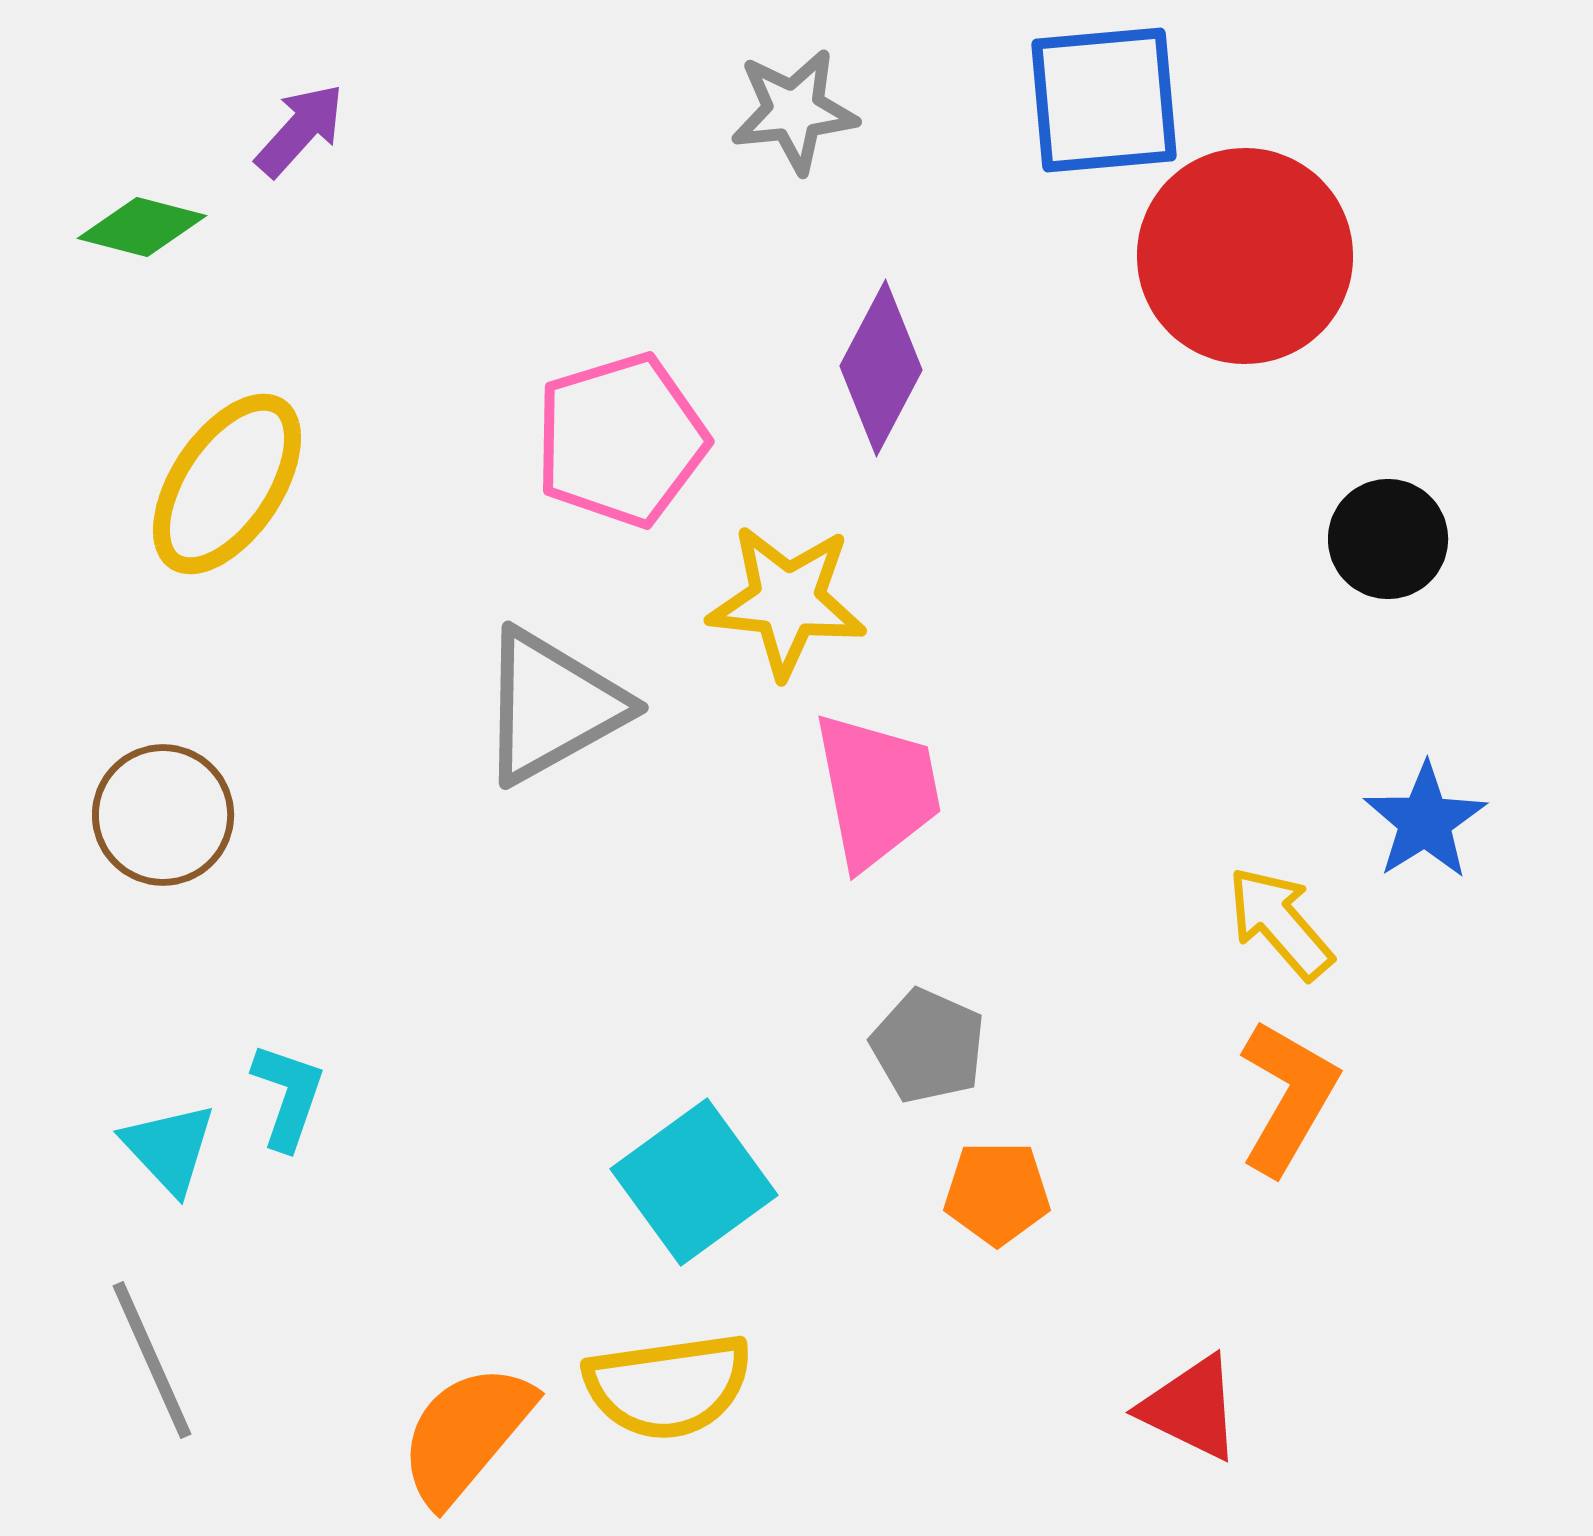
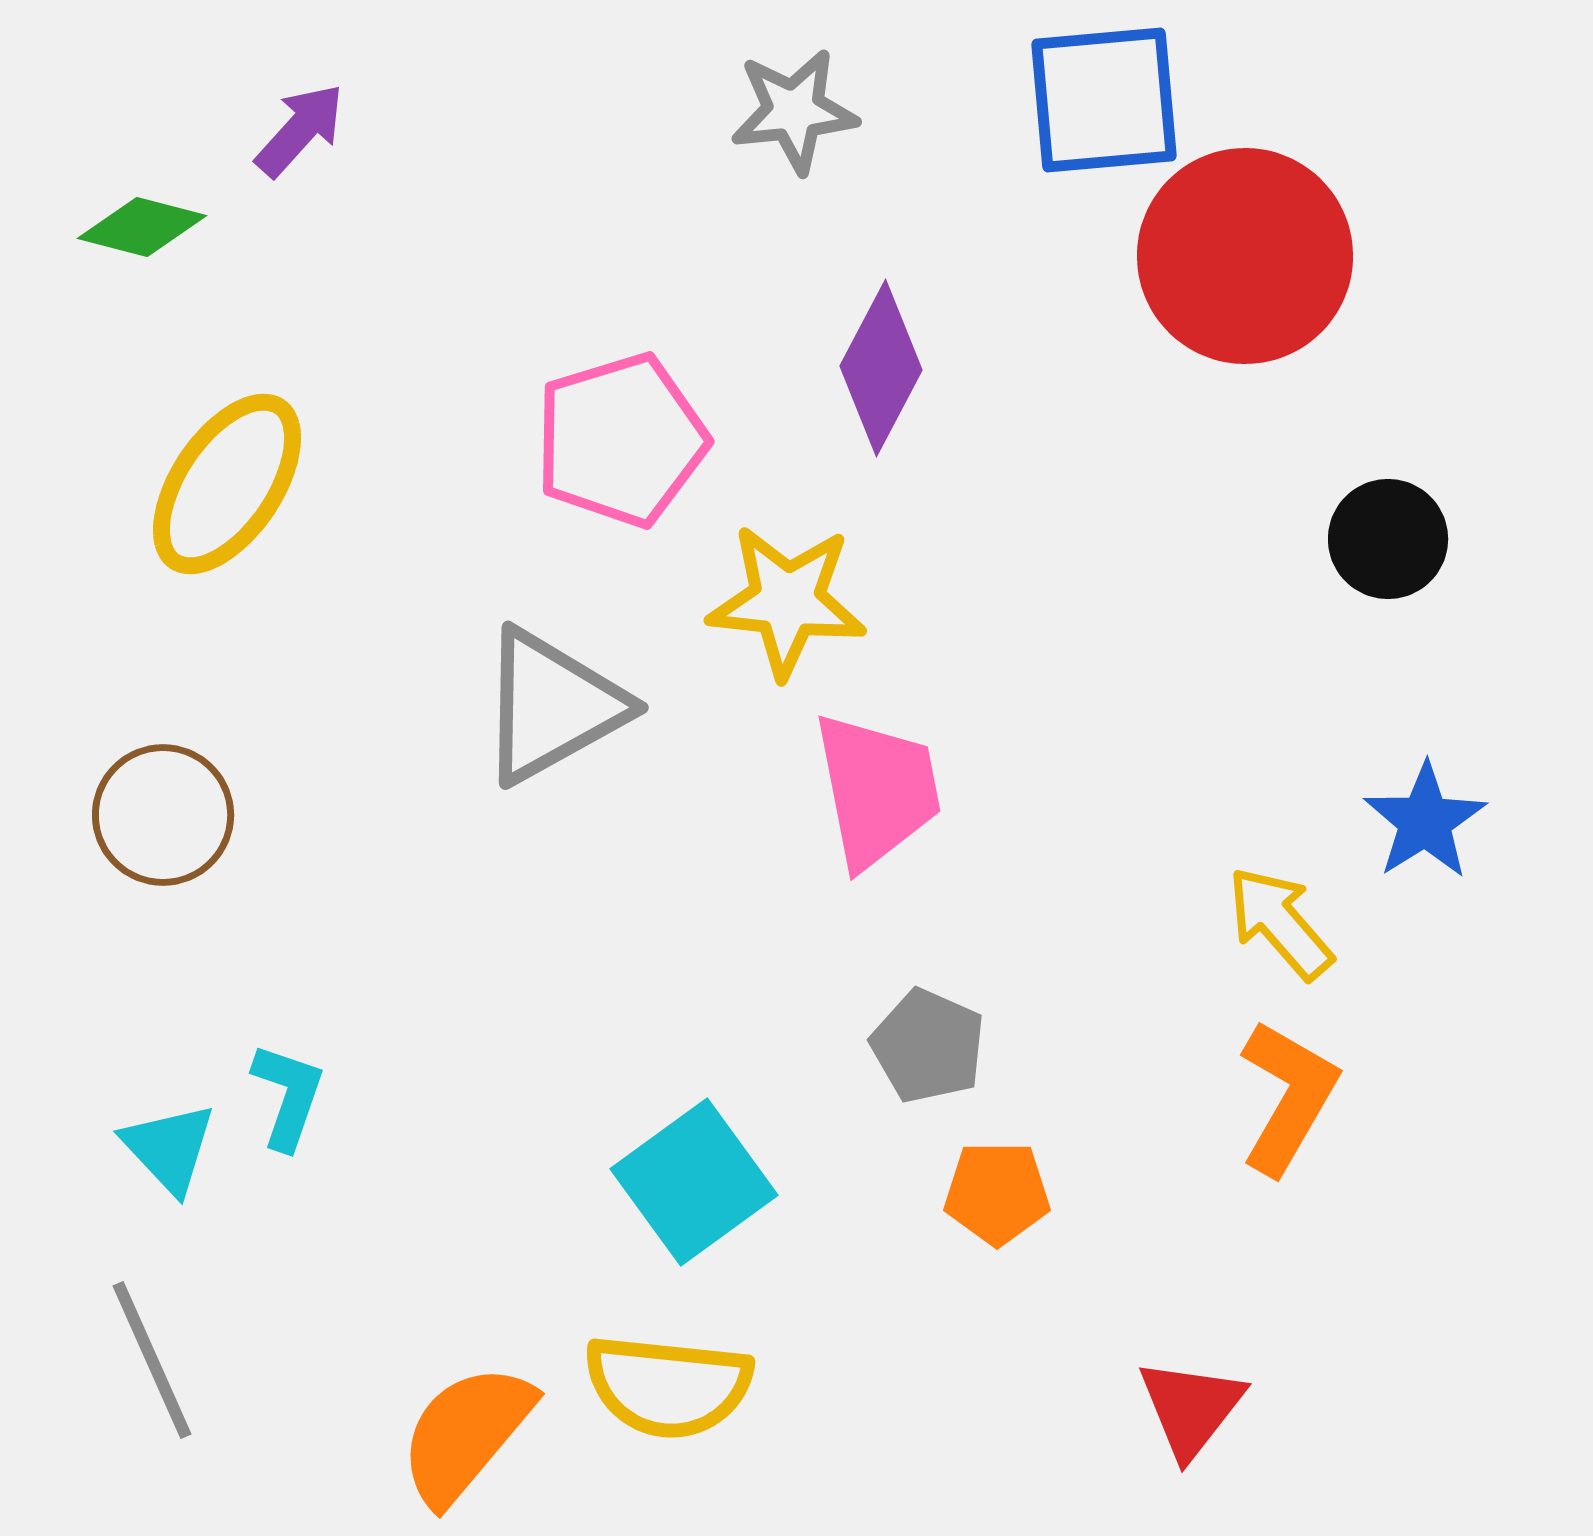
yellow semicircle: rotated 14 degrees clockwise
red triangle: rotated 42 degrees clockwise
